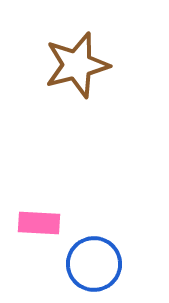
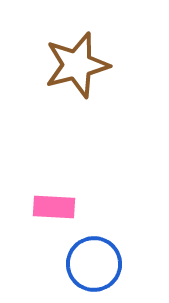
pink rectangle: moved 15 px right, 16 px up
